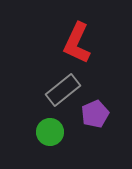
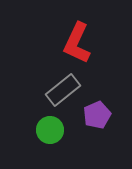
purple pentagon: moved 2 px right, 1 px down
green circle: moved 2 px up
